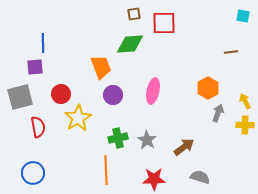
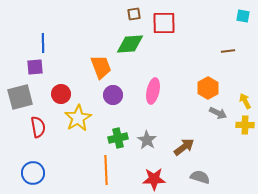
brown line: moved 3 px left, 1 px up
gray arrow: rotated 96 degrees clockwise
